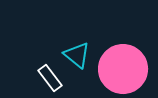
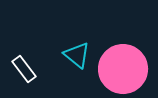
white rectangle: moved 26 px left, 9 px up
